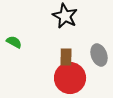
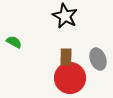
gray ellipse: moved 1 px left, 4 px down
